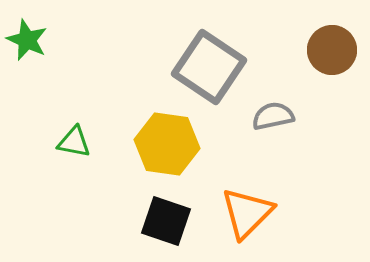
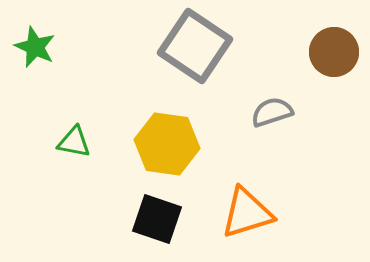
green star: moved 8 px right, 7 px down
brown circle: moved 2 px right, 2 px down
gray square: moved 14 px left, 21 px up
gray semicircle: moved 1 px left, 4 px up; rotated 6 degrees counterclockwise
orange triangle: rotated 28 degrees clockwise
black square: moved 9 px left, 2 px up
